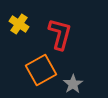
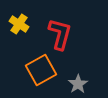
gray star: moved 5 px right
